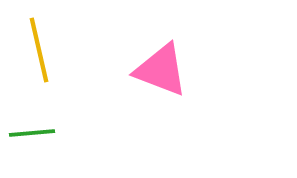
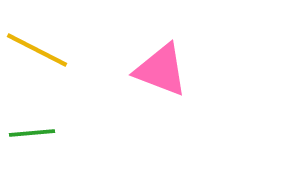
yellow line: moved 2 px left; rotated 50 degrees counterclockwise
